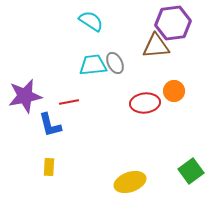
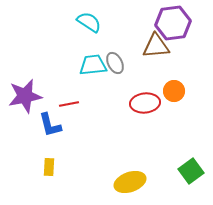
cyan semicircle: moved 2 px left, 1 px down
red line: moved 2 px down
